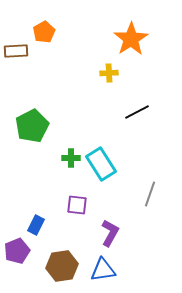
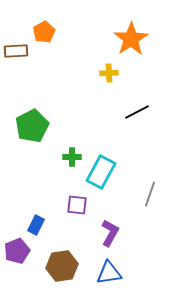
green cross: moved 1 px right, 1 px up
cyan rectangle: moved 8 px down; rotated 60 degrees clockwise
blue triangle: moved 6 px right, 3 px down
